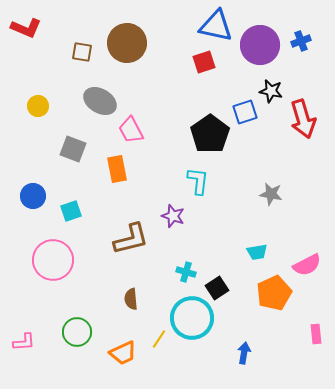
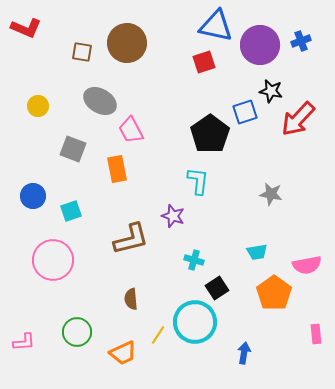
red arrow: moved 5 px left; rotated 60 degrees clockwise
pink semicircle: rotated 16 degrees clockwise
cyan cross: moved 8 px right, 12 px up
orange pentagon: rotated 12 degrees counterclockwise
cyan circle: moved 3 px right, 4 px down
yellow line: moved 1 px left, 4 px up
